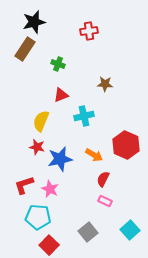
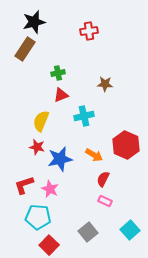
green cross: moved 9 px down; rotated 32 degrees counterclockwise
